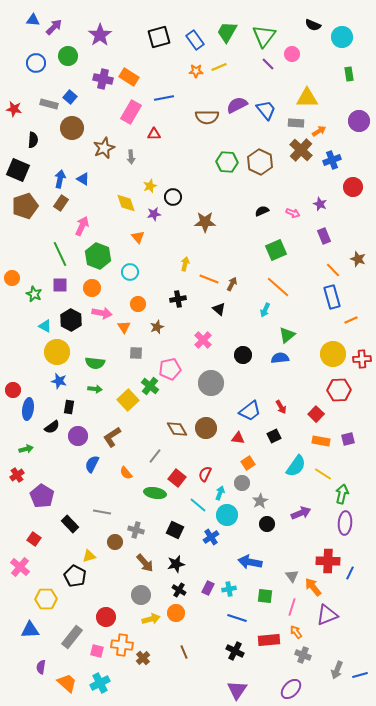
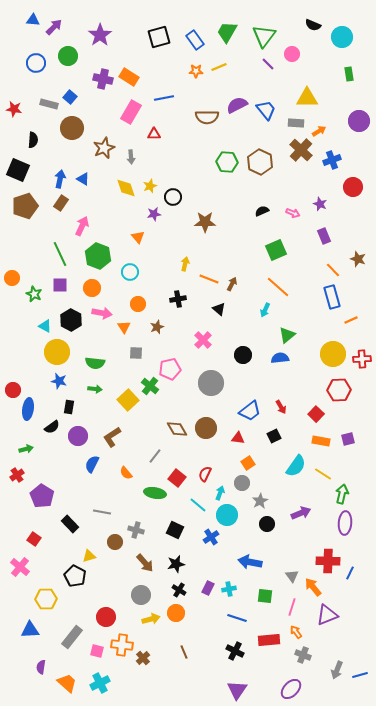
yellow diamond at (126, 203): moved 15 px up
